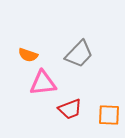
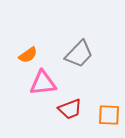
orange semicircle: rotated 54 degrees counterclockwise
